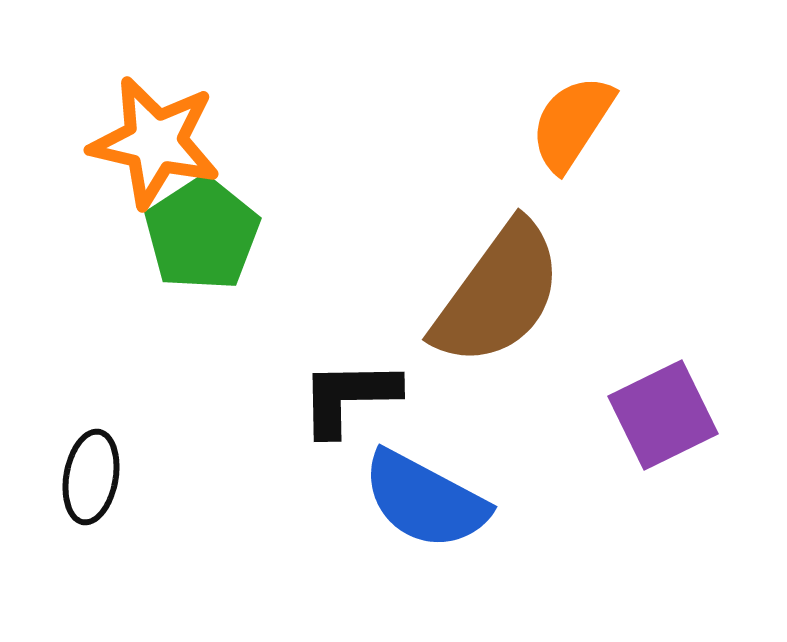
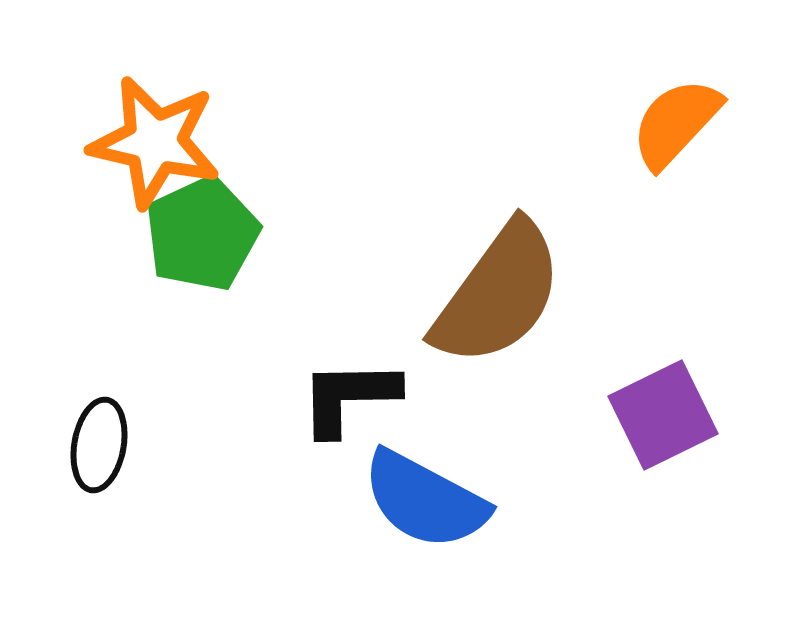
orange semicircle: moved 104 px right; rotated 10 degrees clockwise
green pentagon: rotated 8 degrees clockwise
black ellipse: moved 8 px right, 32 px up
